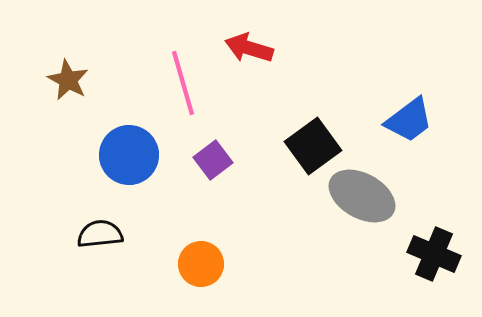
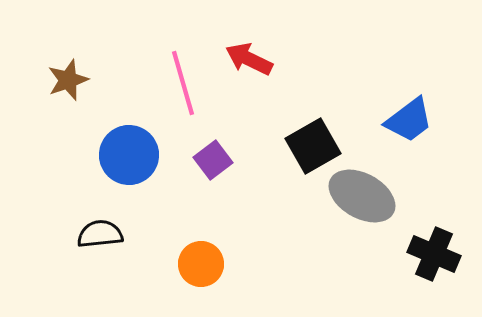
red arrow: moved 11 px down; rotated 9 degrees clockwise
brown star: rotated 24 degrees clockwise
black square: rotated 6 degrees clockwise
